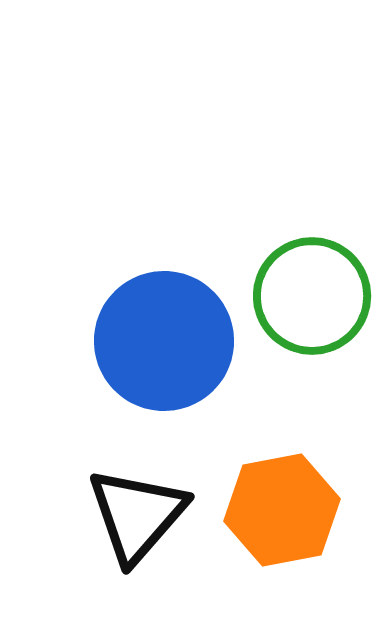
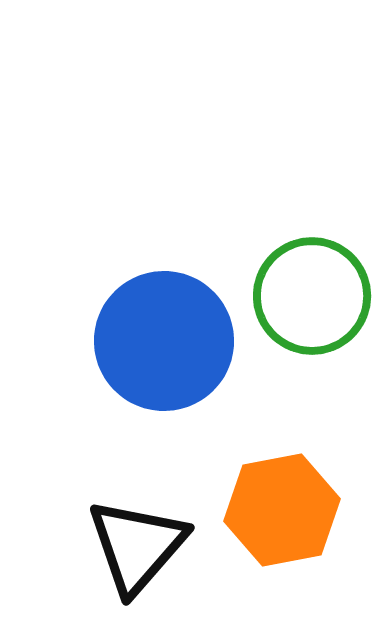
black triangle: moved 31 px down
